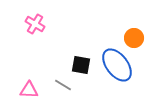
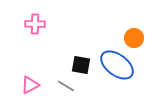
pink cross: rotated 30 degrees counterclockwise
blue ellipse: rotated 16 degrees counterclockwise
gray line: moved 3 px right, 1 px down
pink triangle: moved 1 px right, 5 px up; rotated 30 degrees counterclockwise
